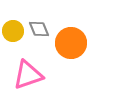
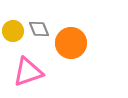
pink triangle: moved 3 px up
